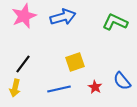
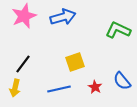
green L-shape: moved 3 px right, 8 px down
